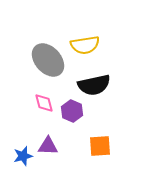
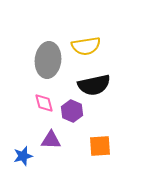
yellow semicircle: moved 1 px right, 1 px down
gray ellipse: rotated 48 degrees clockwise
purple triangle: moved 3 px right, 6 px up
